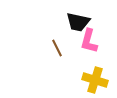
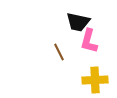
brown line: moved 2 px right, 4 px down
yellow cross: rotated 20 degrees counterclockwise
